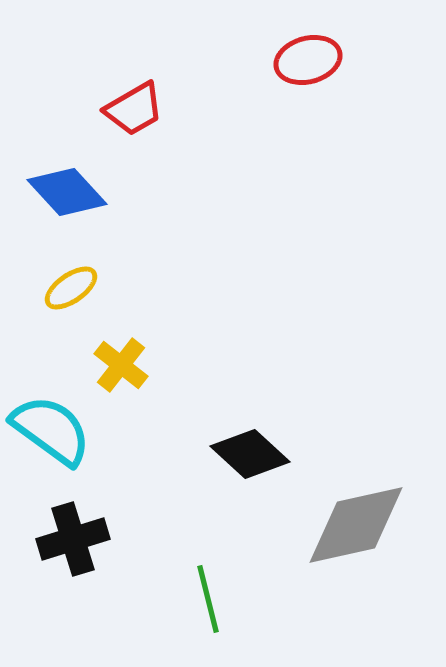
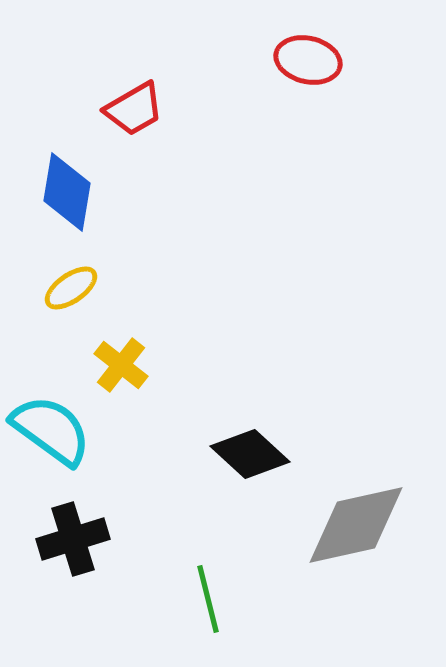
red ellipse: rotated 28 degrees clockwise
blue diamond: rotated 52 degrees clockwise
